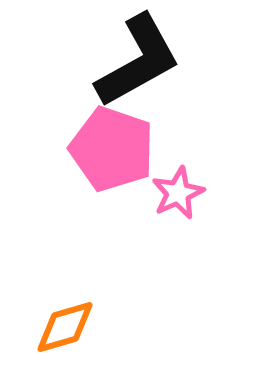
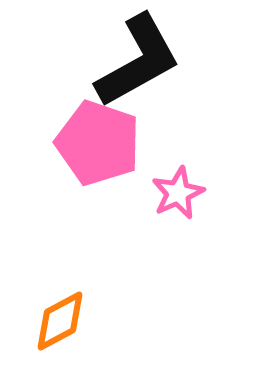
pink pentagon: moved 14 px left, 6 px up
orange diamond: moved 5 px left, 6 px up; rotated 12 degrees counterclockwise
